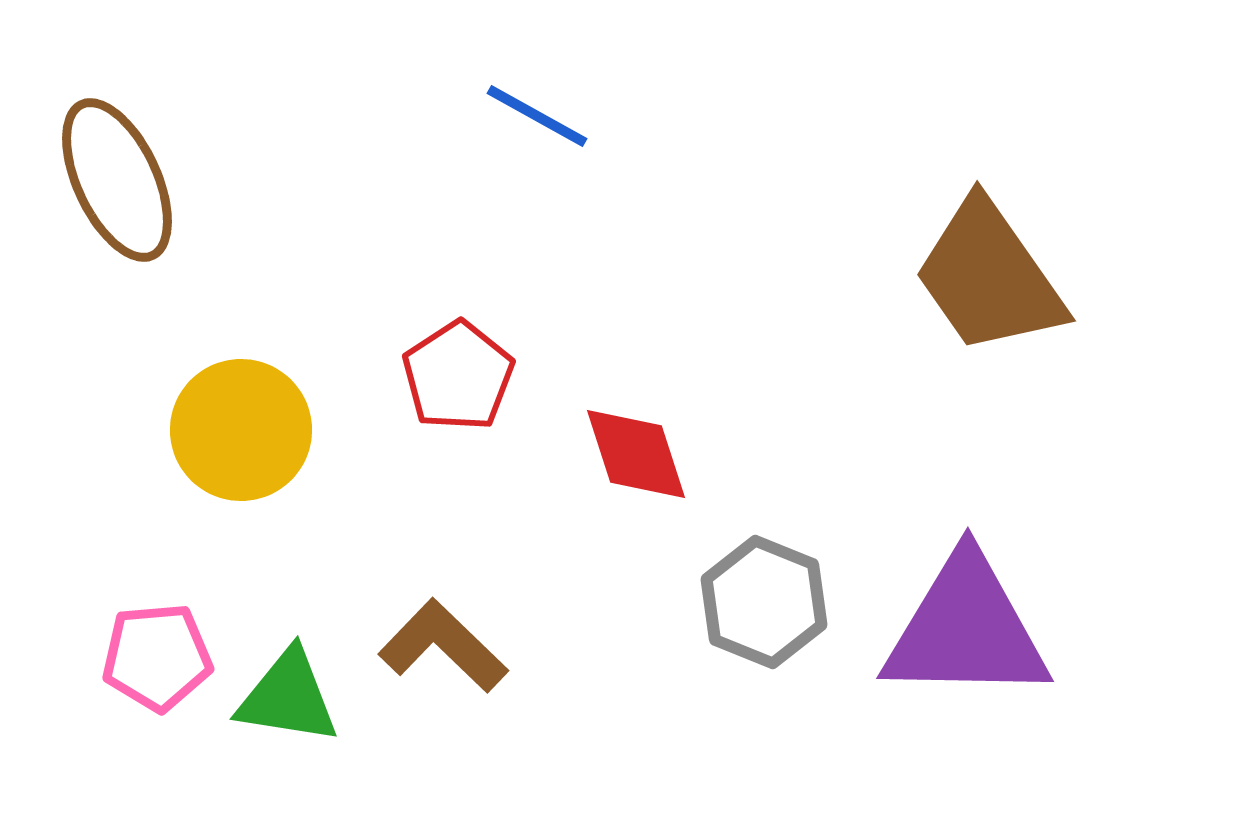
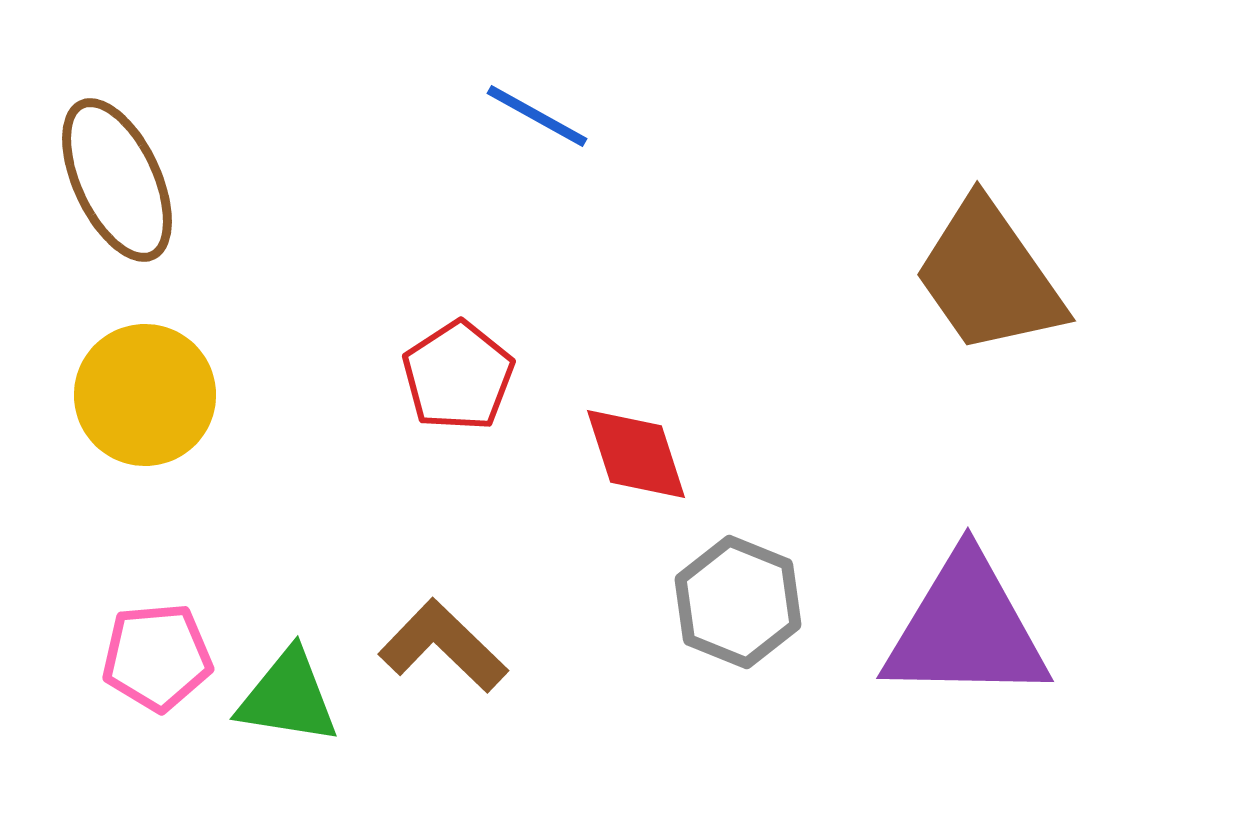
yellow circle: moved 96 px left, 35 px up
gray hexagon: moved 26 px left
